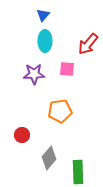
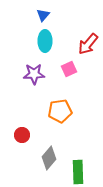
pink square: moved 2 px right; rotated 28 degrees counterclockwise
